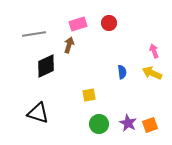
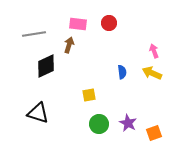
pink rectangle: rotated 24 degrees clockwise
orange square: moved 4 px right, 8 px down
